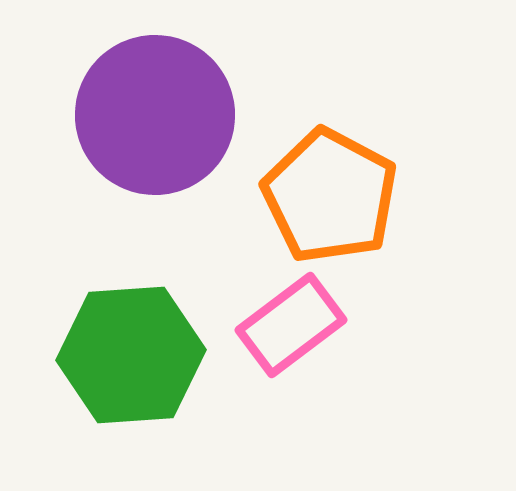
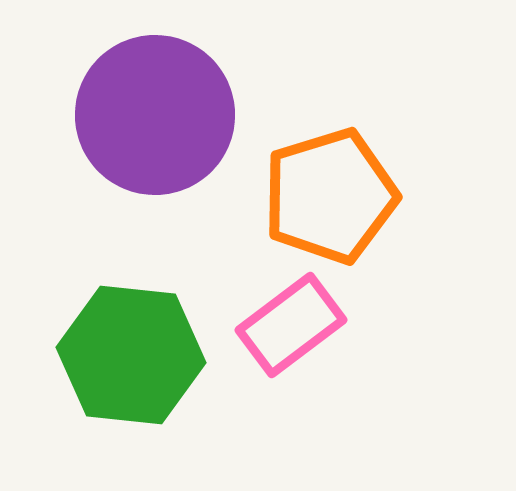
orange pentagon: rotated 27 degrees clockwise
green hexagon: rotated 10 degrees clockwise
